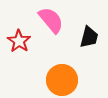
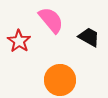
black trapezoid: rotated 75 degrees counterclockwise
orange circle: moved 2 px left
